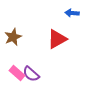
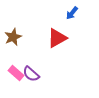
blue arrow: rotated 56 degrees counterclockwise
red triangle: moved 1 px up
pink rectangle: moved 1 px left
